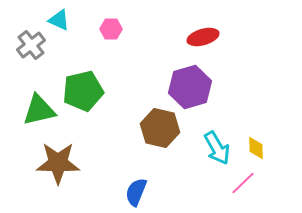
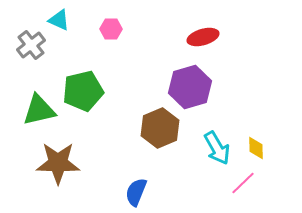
brown hexagon: rotated 24 degrees clockwise
